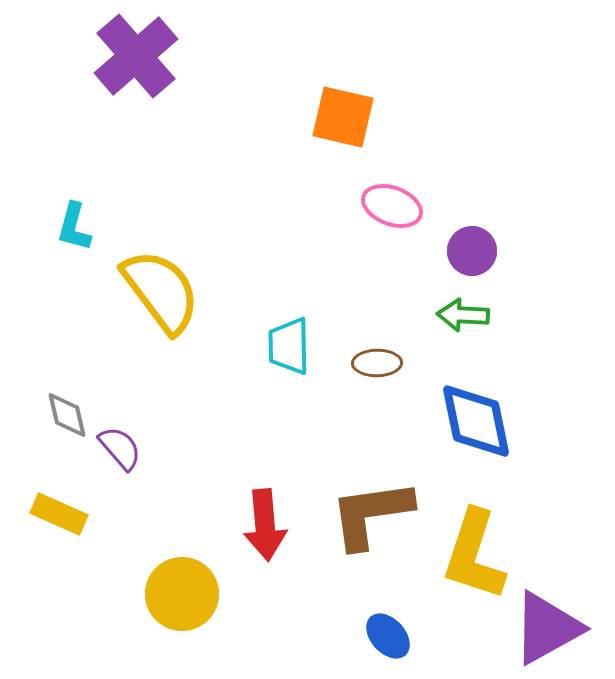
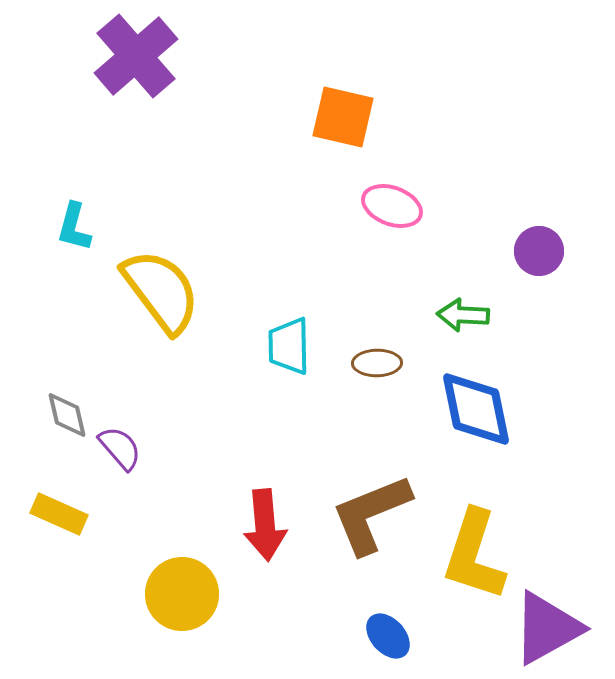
purple circle: moved 67 px right
blue diamond: moved 12 px up
brown L-shape: rotated 14 degrees counterclockwise
